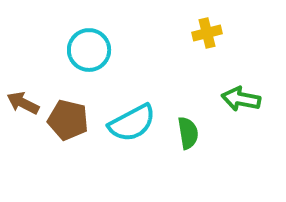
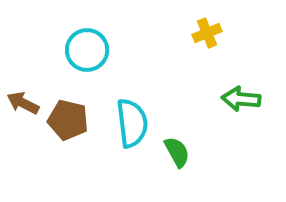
yellow cross: rotated 8 degrees counterclockwise
cyan circle: moved 2 px left
green arrow: rotated 6 degrees counterclockwise
cyan semicircle: rotated 69 degrees counterclockwise
green semicircle: moved 11 px left, 19 px down; rotated 20 degrees counterclockwise
